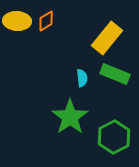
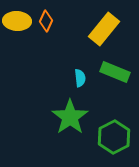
orange diamond: rotated 35 degrees counterclockwise
yellow rectangle: moved 3 px left, 9 px up
green rectangle: moved 2 px up
cyan semicircle: moved 2 px left
